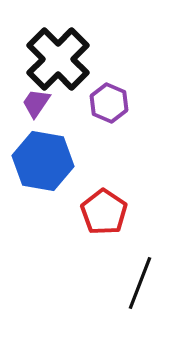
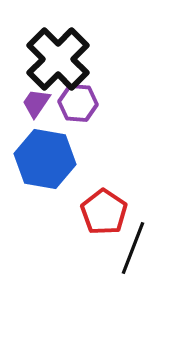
purple hexagon: moved 31 px left; rotated 18 degrees counterclockwise
blue hexagon: moved 2 px right, 2 px up
black line: moved 7 px left, 35 px up
